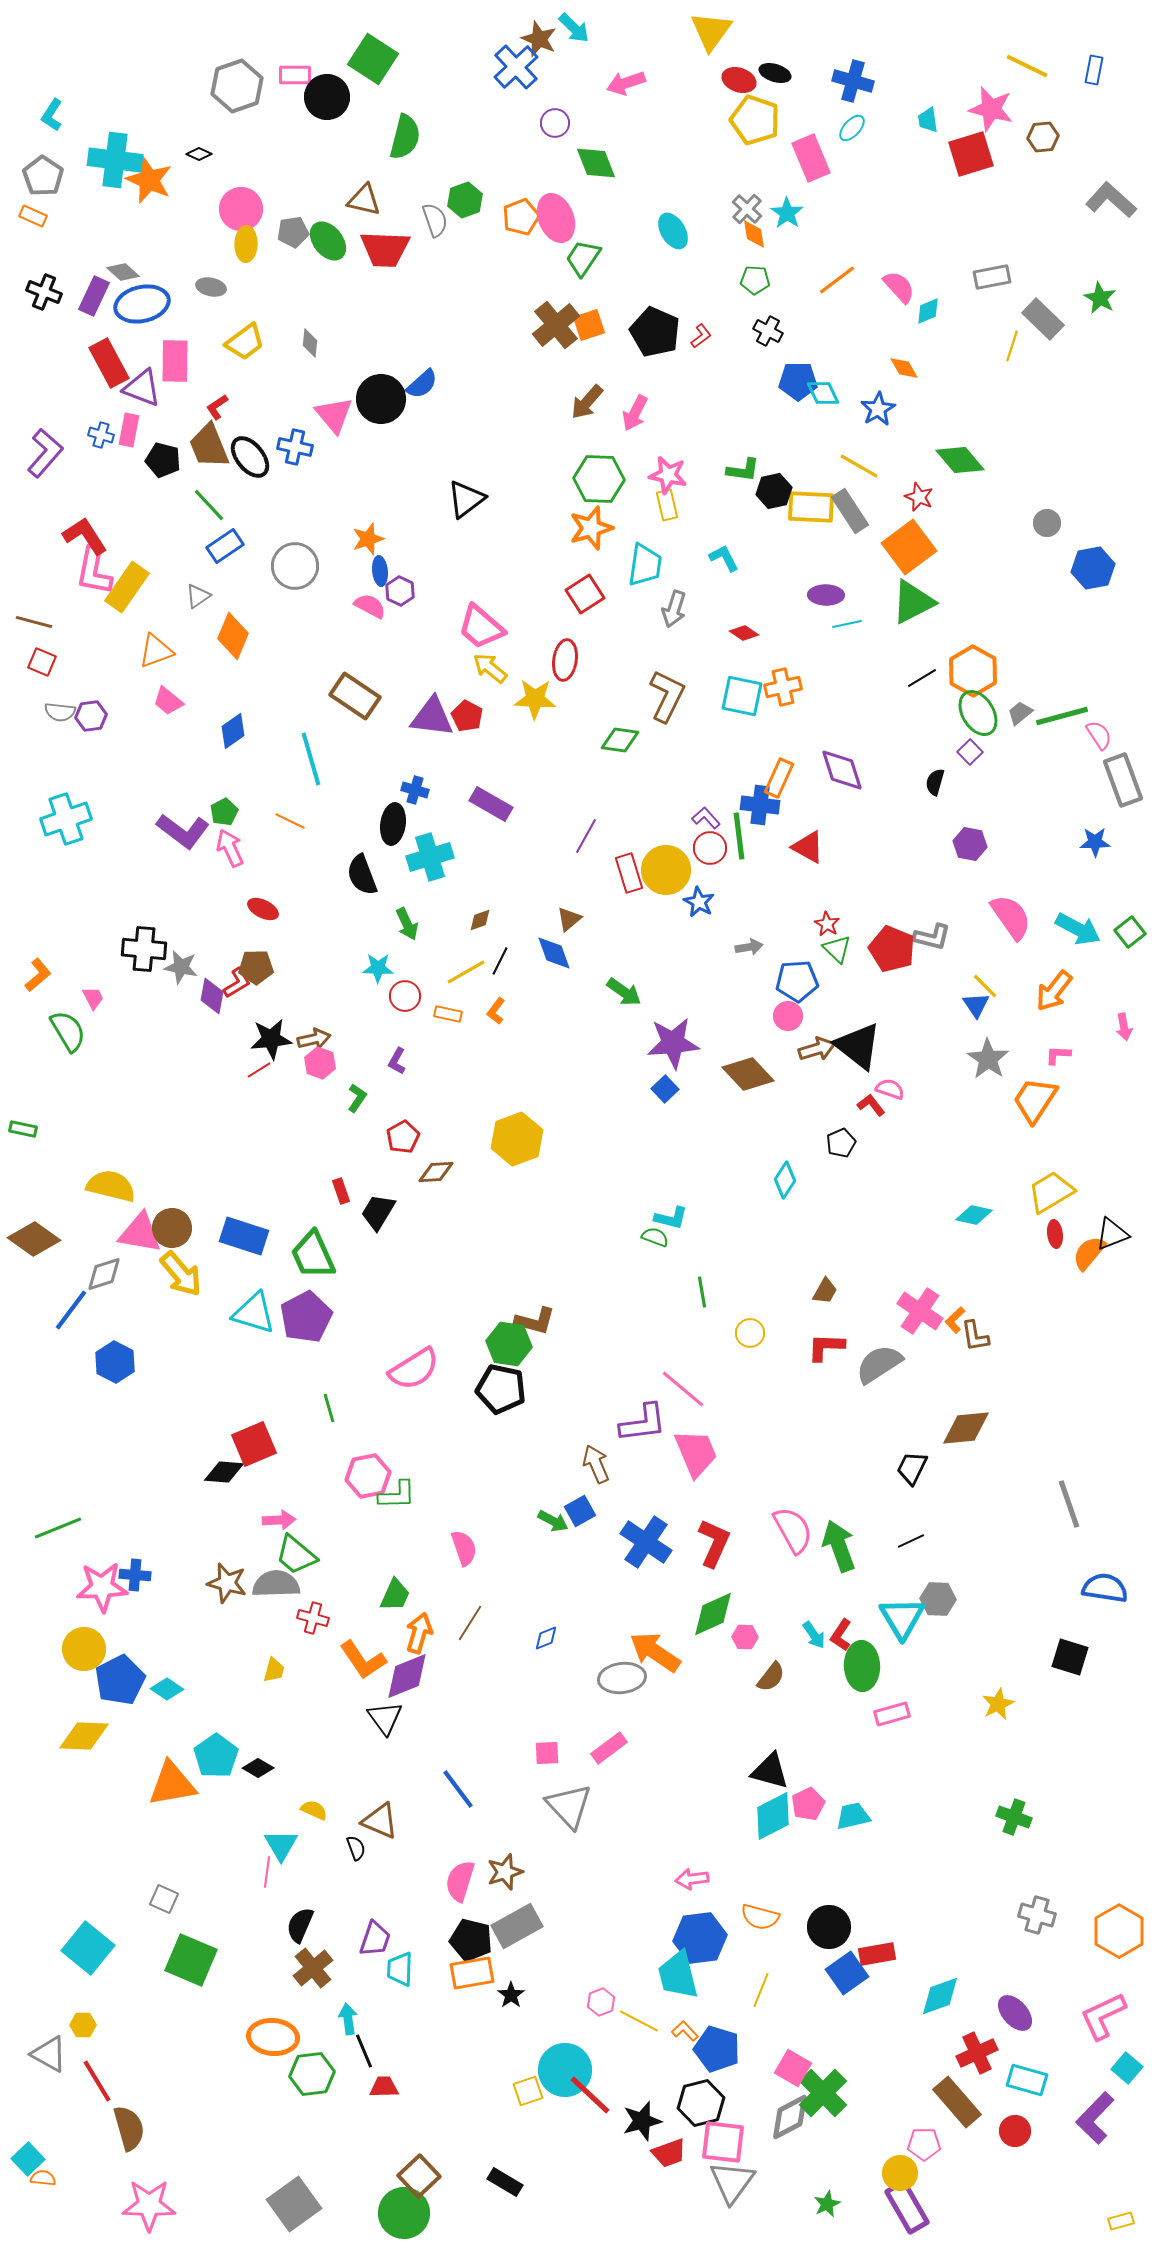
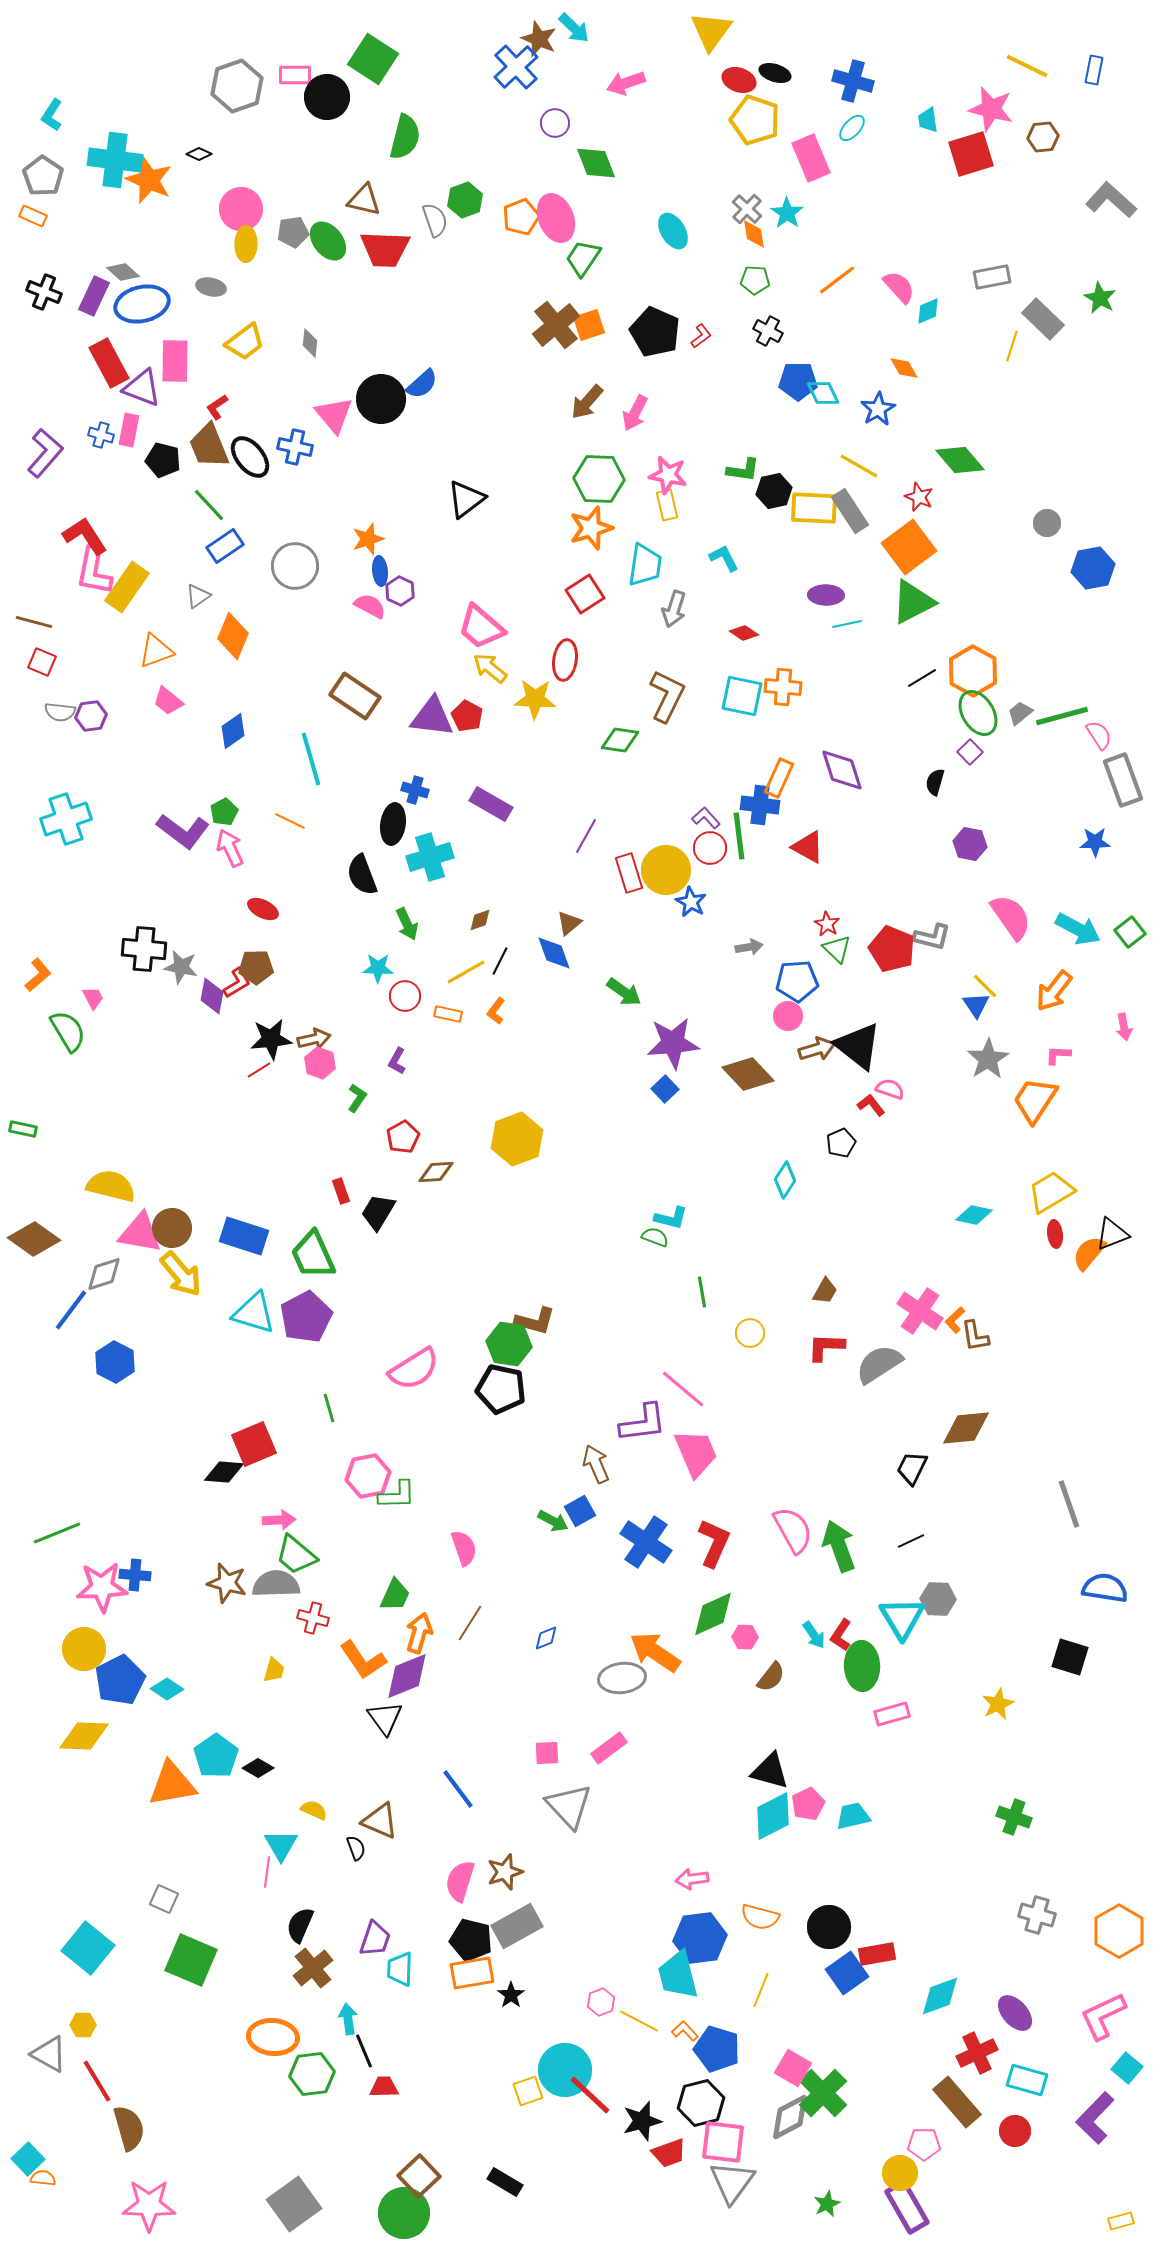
yellow rectangle at (811, 507): moved 3 px right, 1 px down
orange cross at (783, 687): rotated 18 degrees clockwise
blue star at (699, 902): moved 8 px left
brown triangle at (569, 919): moved 4 px down
gray star at (988, 1059): rotated 6 degrees clockwise
green line at (58, 1528): moved 1 px left, 5 px down
